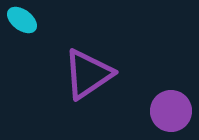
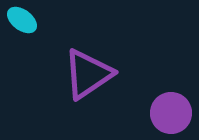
purple circle: moved 2 px down
